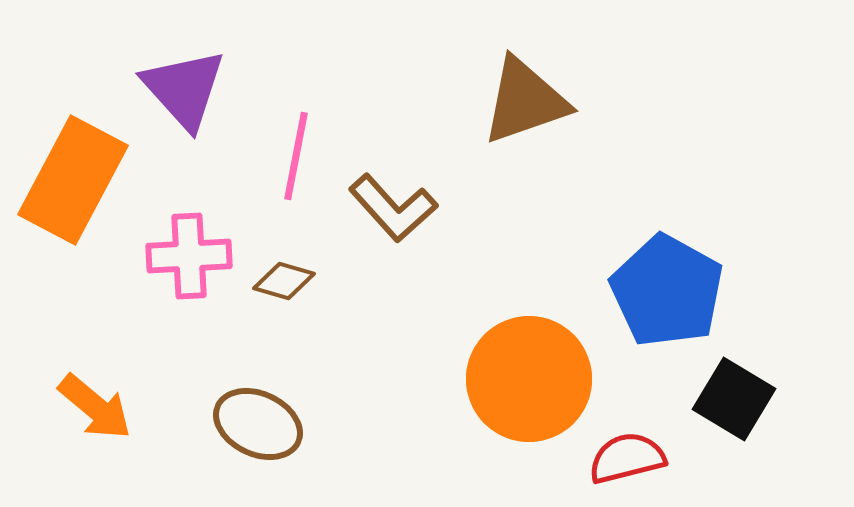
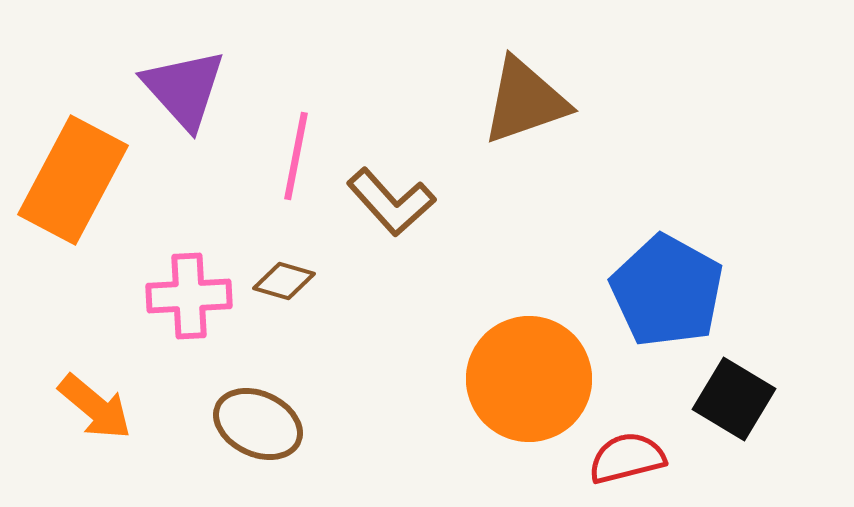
brown L-shape: moved 2 px left, 6 px up
pink cross: moved 40 px down
